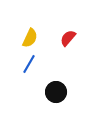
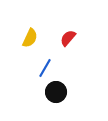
blue line: moved 16 px right, 4 px down
